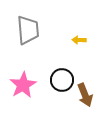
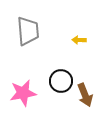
gray trapezoid: moved 1 px down
black circle: moved 1 px left, 1 px down
pink star: moved 8 px down; rotated 20 degrees clockwise
